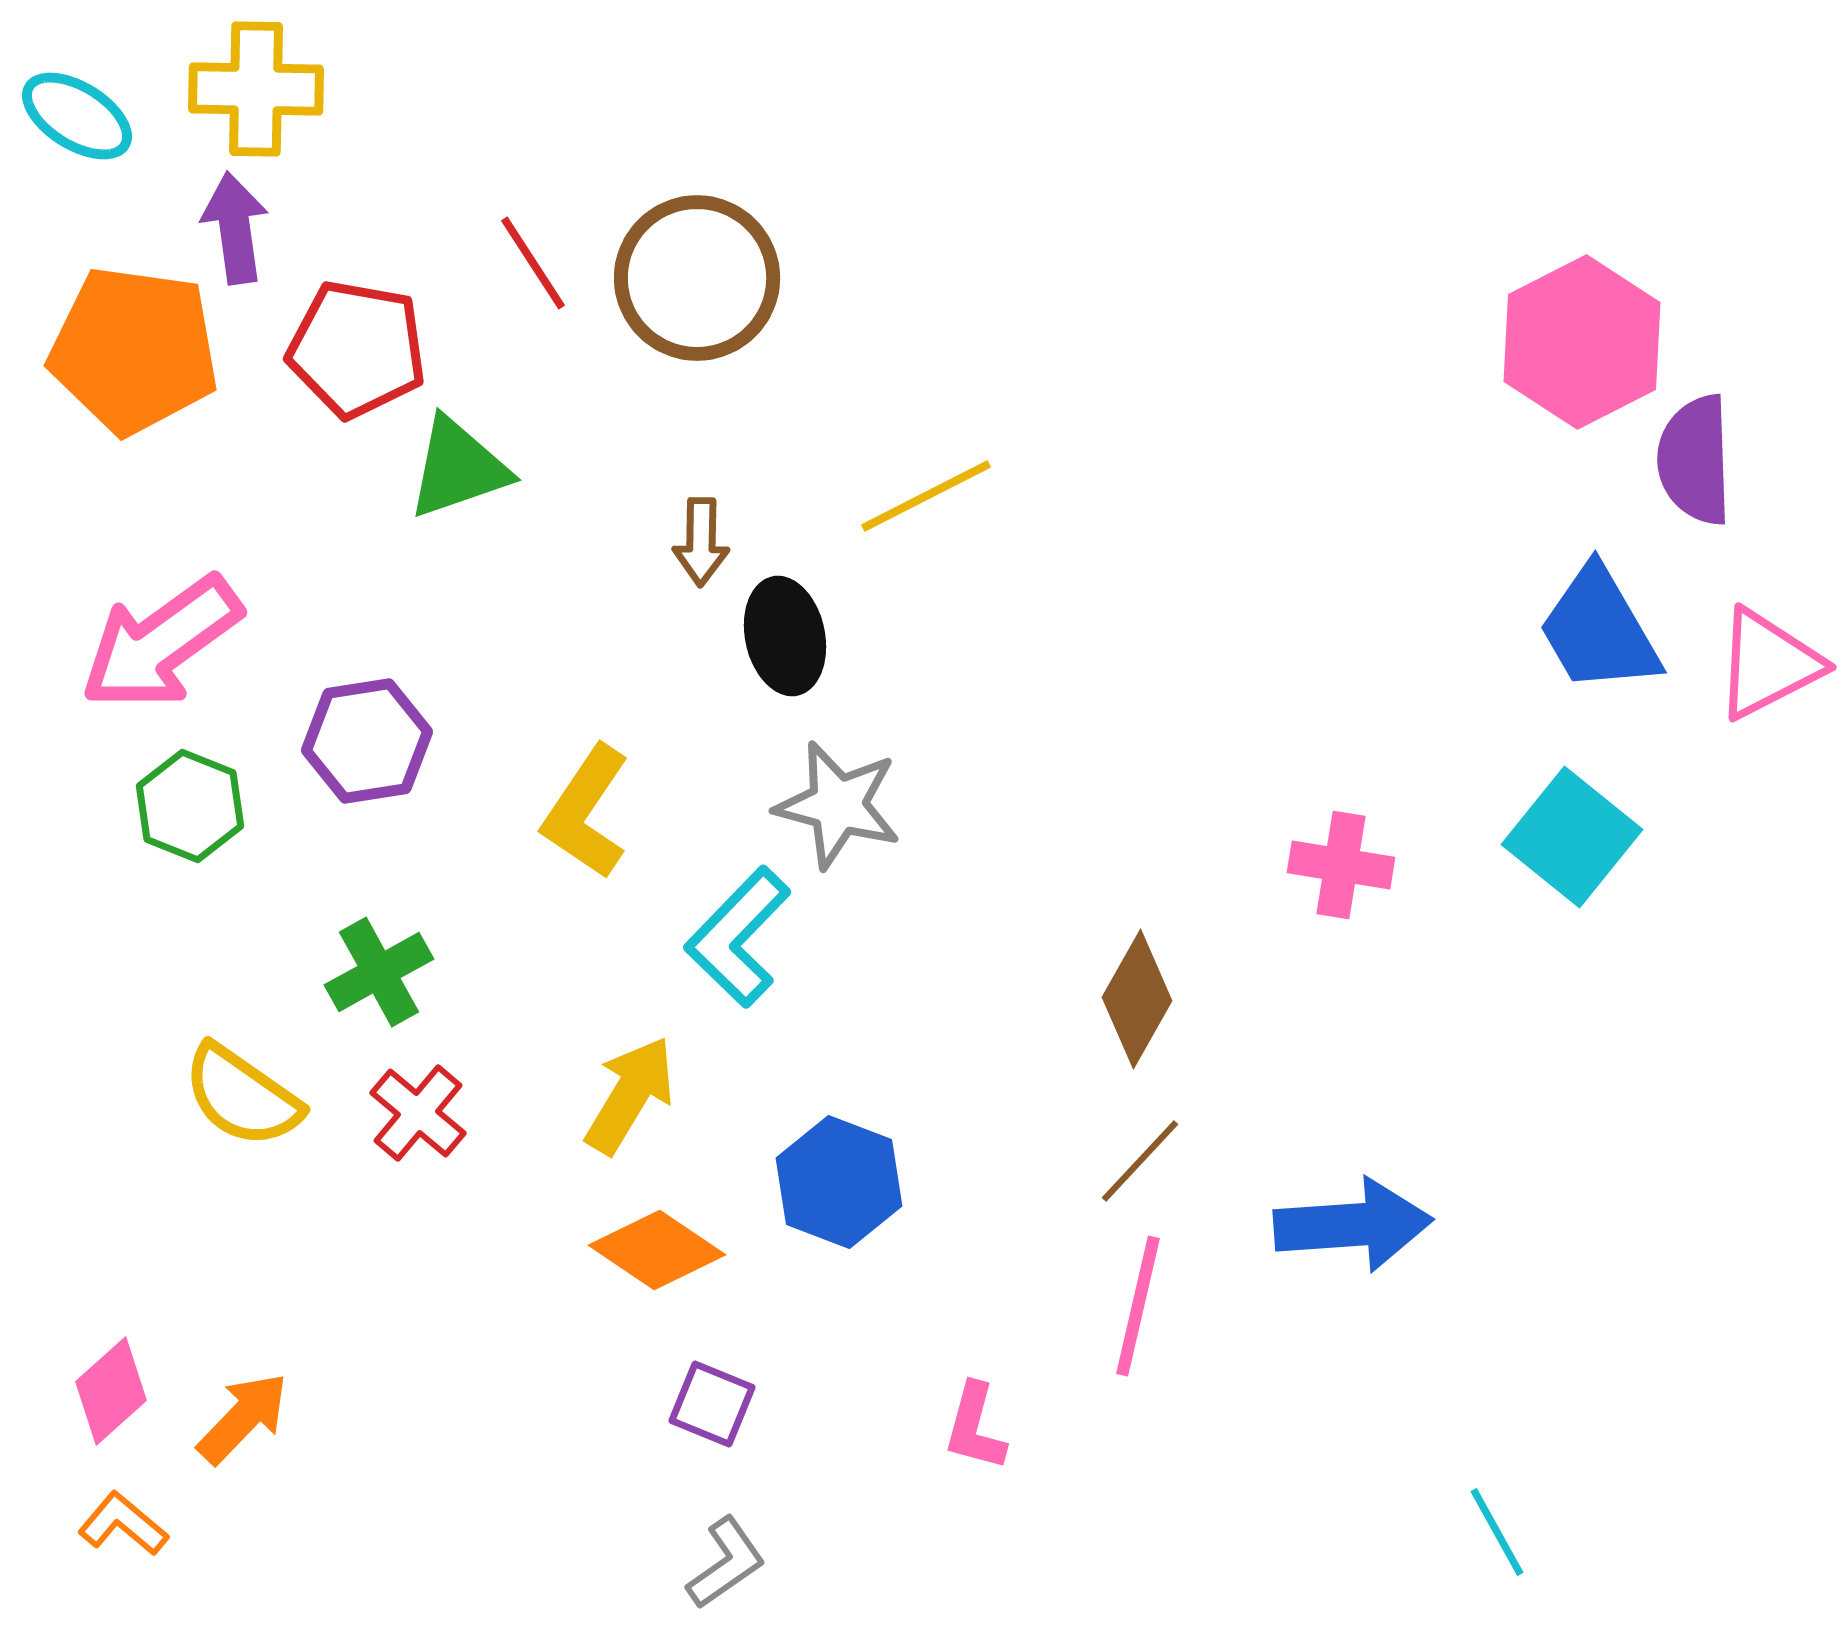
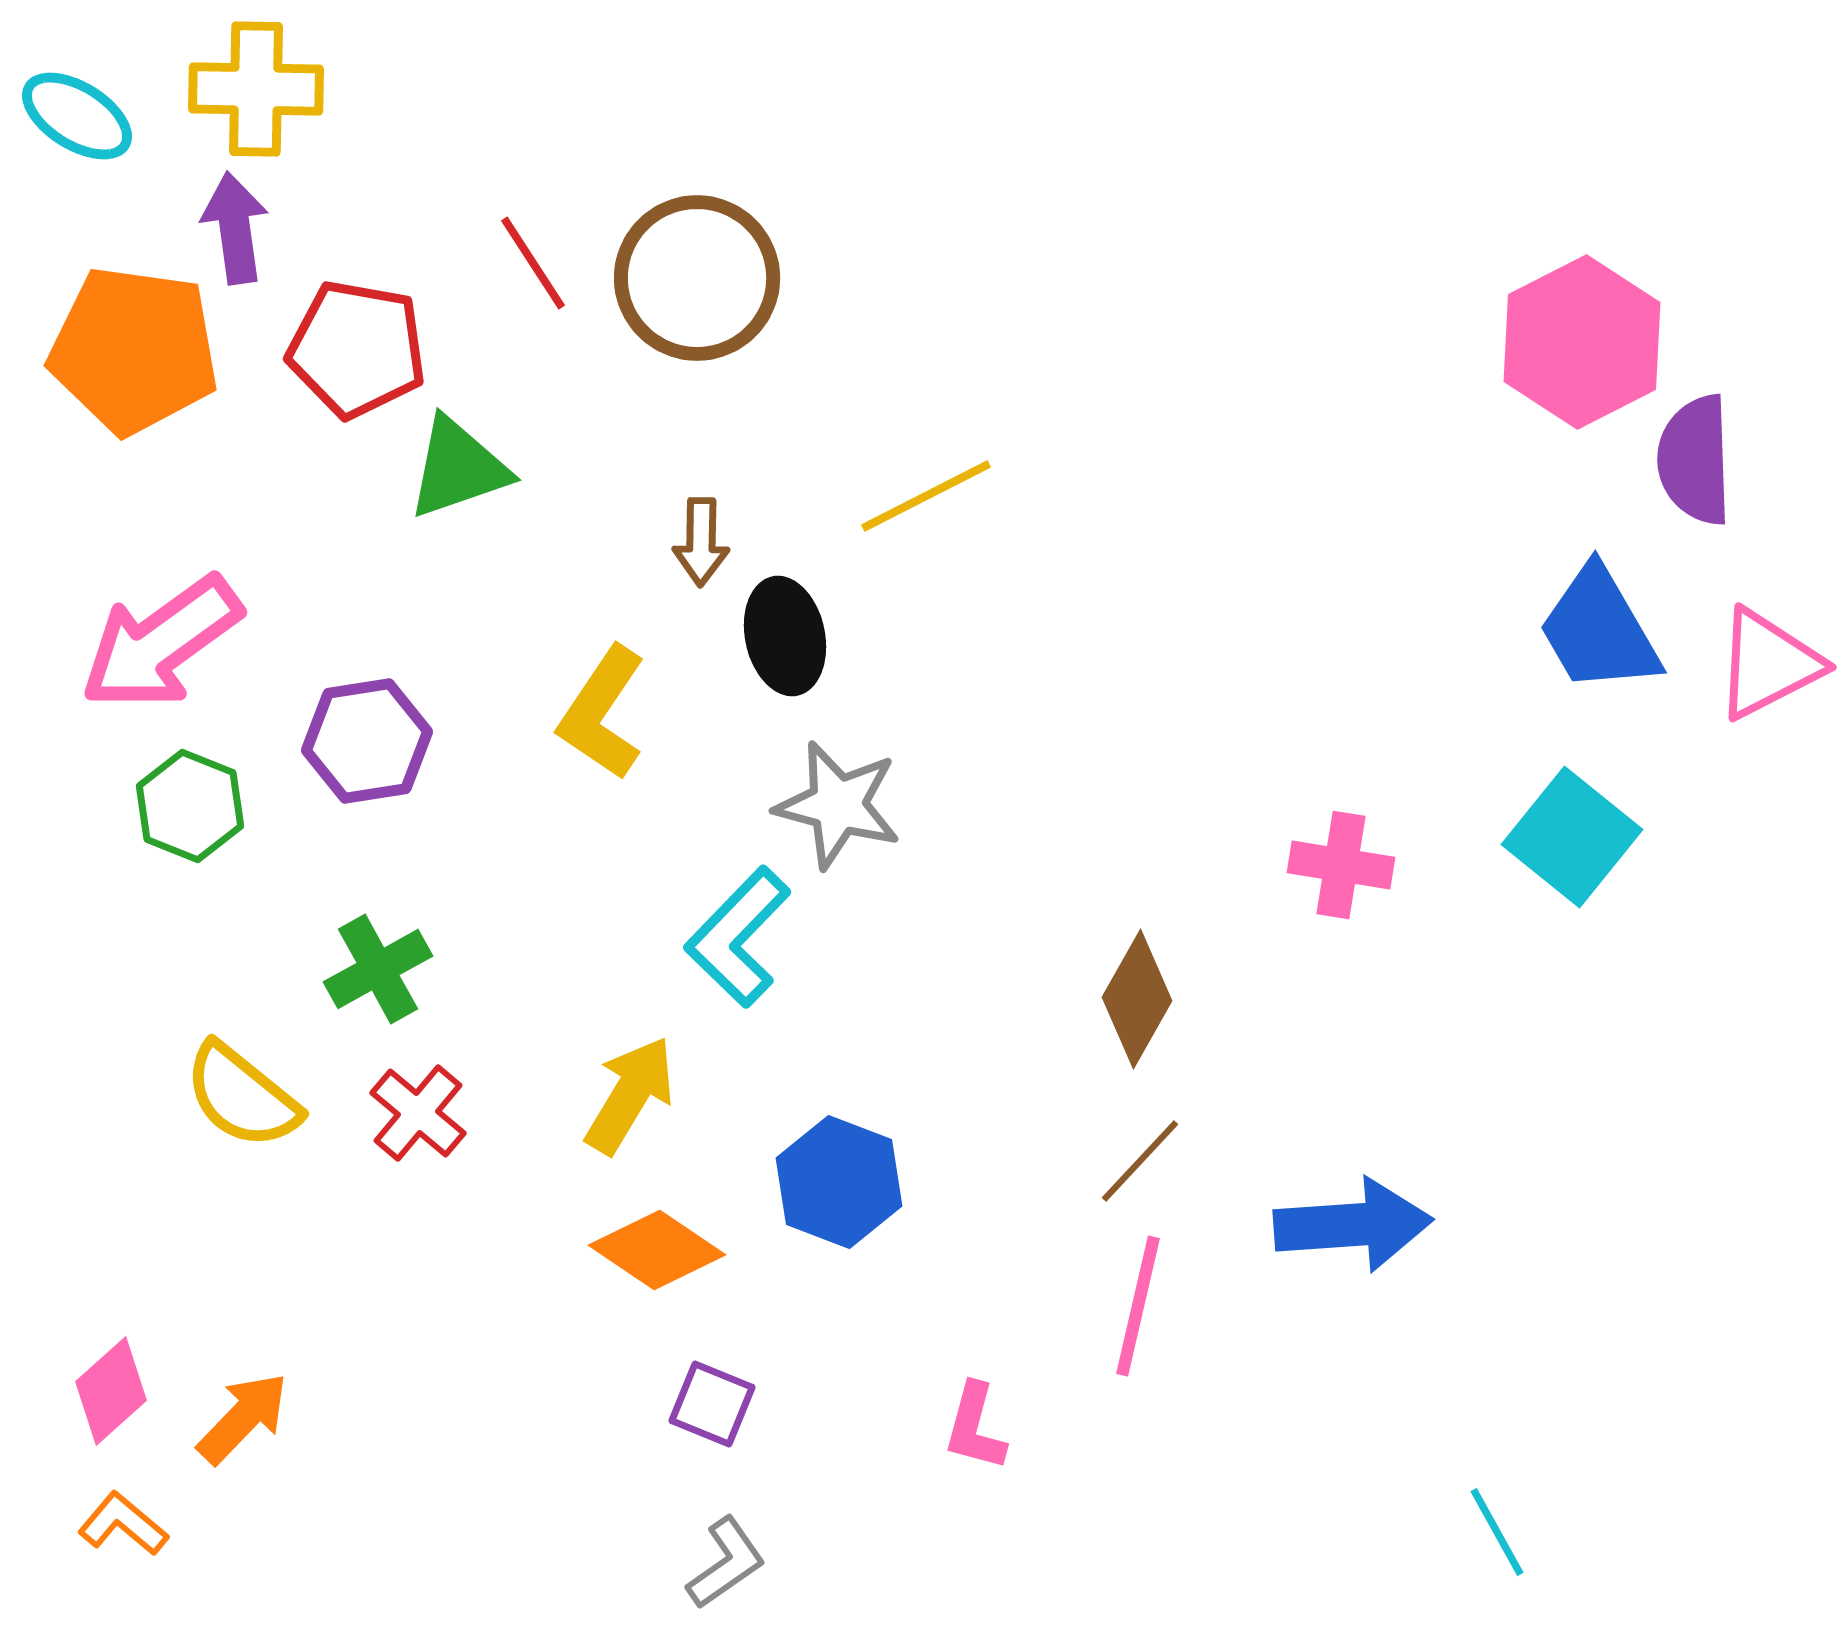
yellow L-shape: moved 16 px right, 99 px up
green cross: moved 1 px left, 3 px up
yellow semicircle: rotated 4 degrees clockwise
